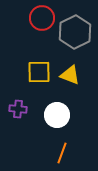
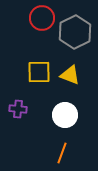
white circle: moved 8 px right
